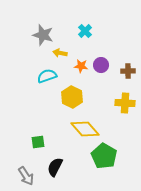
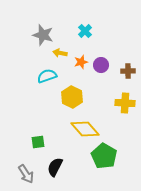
orange star: moved 4 px up; rotated 24 degrees counterclockwise
gray arrow: moved 2 px up
